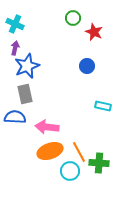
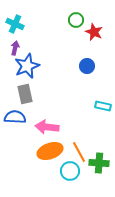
green circle: moved 3 px right, 2 px down
